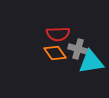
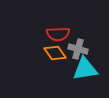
cyan triangle: moved 6 px left, 7 px down
